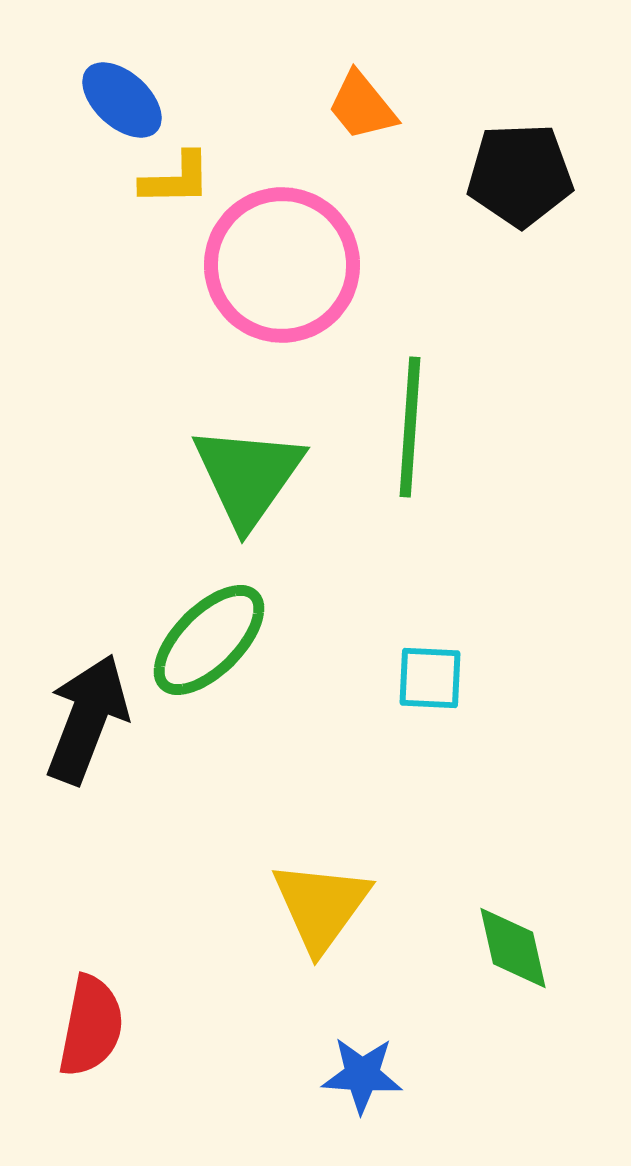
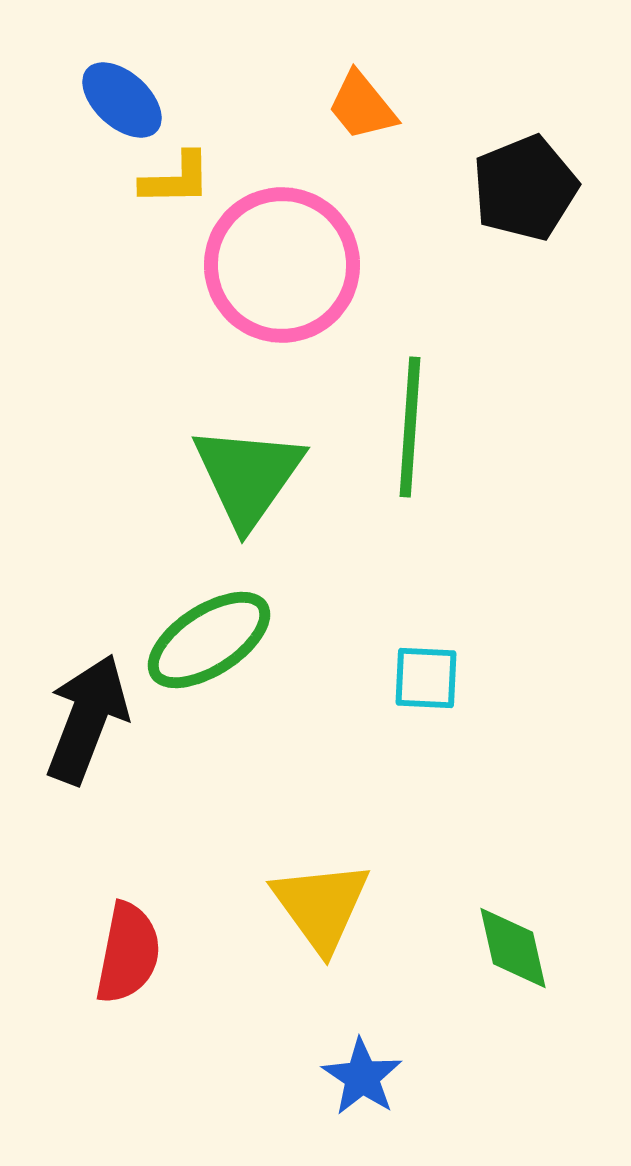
black pentagon: moved 5 px right, 13 px down; rotated 20 degrees counterclockwise
green ellipse: rotated 12 degrees clockwise
cyan square: moved 4 px left
yellow triangle: rotated 12 degrees counterclockwise
red semicircle: moved 37 px right, 73 px up
blue star: moved 2 px down; rotated 30 degrees clockwise
